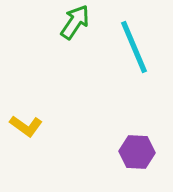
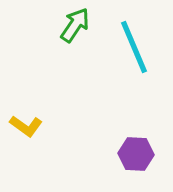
green arrow: moved 3 px down
purple hexagon: moved 1 px left, 2 px down
